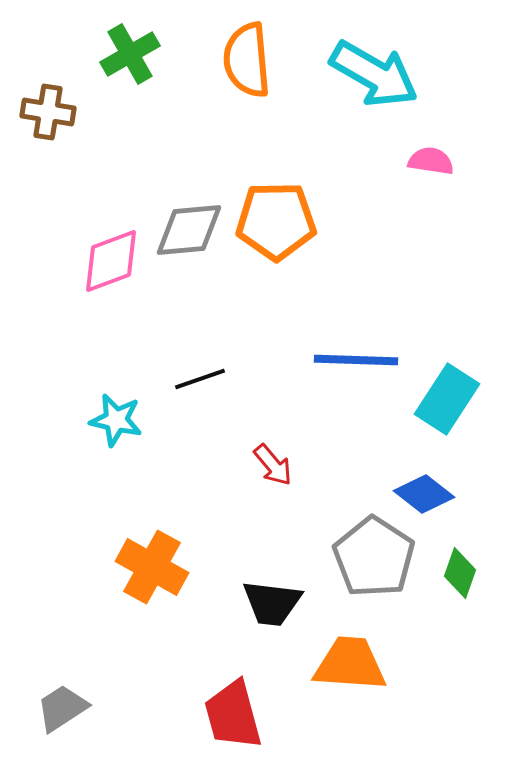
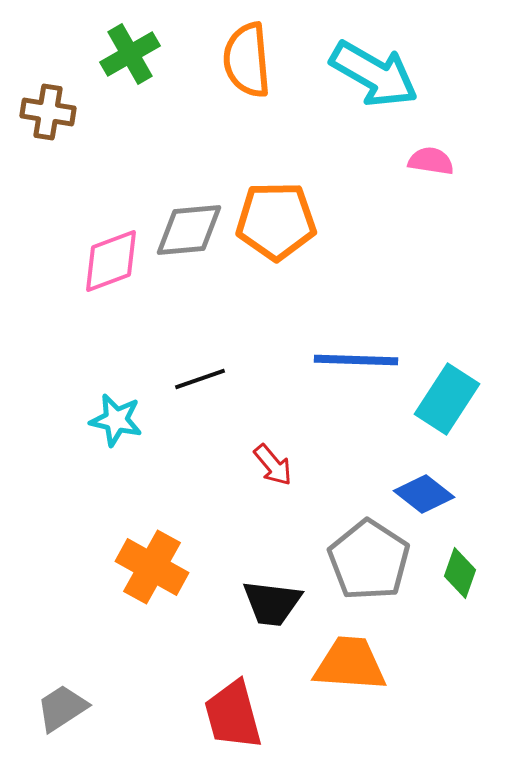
gray pentagon: moved 5 px left, 3 px down
